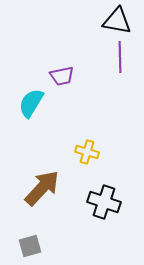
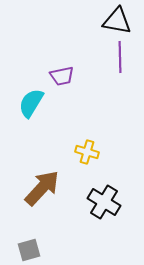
black cross: rotated 12 degrees clockwise
gray square: moved 1 px left, 4 px down
